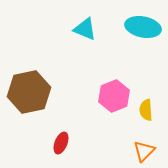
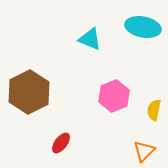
cyan triangle: moved 5 px right, 10 px down
brown hexagon: rotated 15 degrees counterclockwise
yellow semicircle: moved 8 px right; rotated 15 degrees clockwise
red ellipse: rotated 15 degrees clockwise
